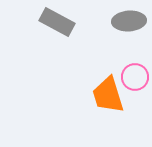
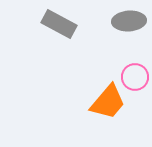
gray rectangle: moved 2 px right, 2 px down
orange trapezoid: moved 7 px down; rotated 123 degrees counterclockwise
